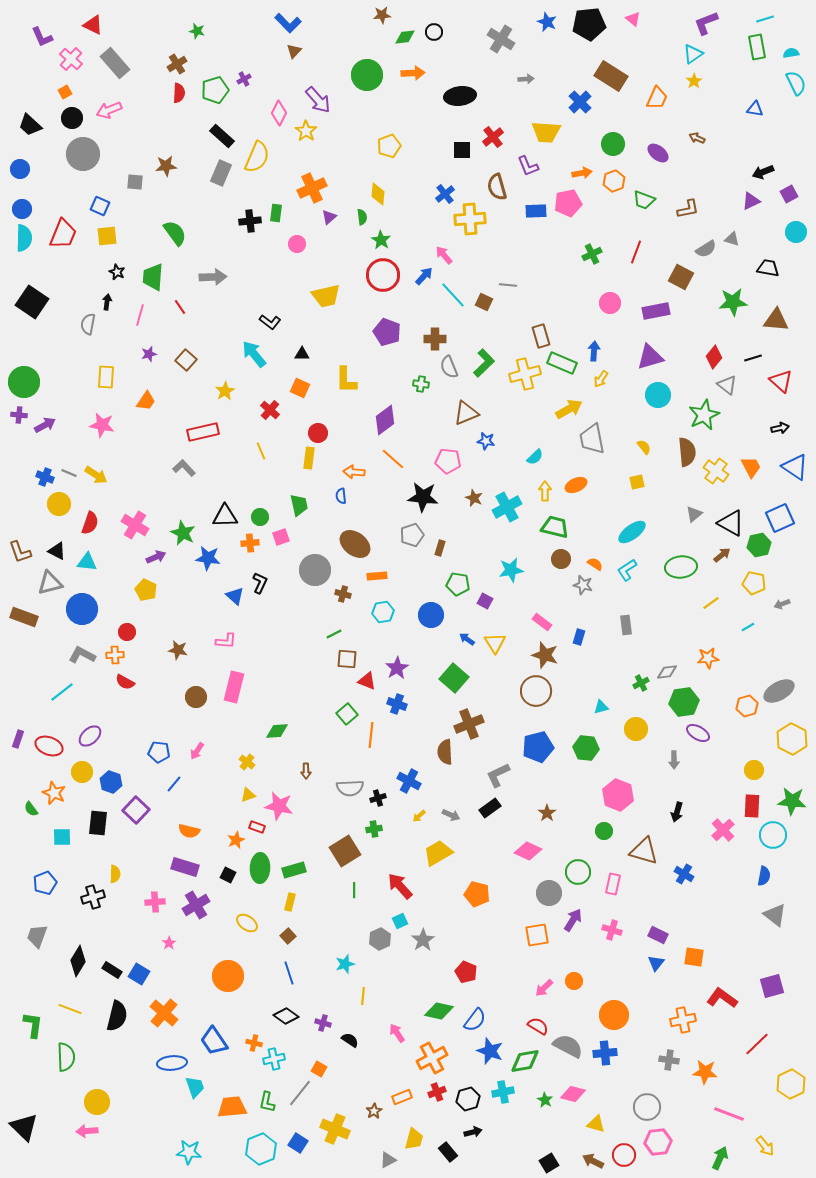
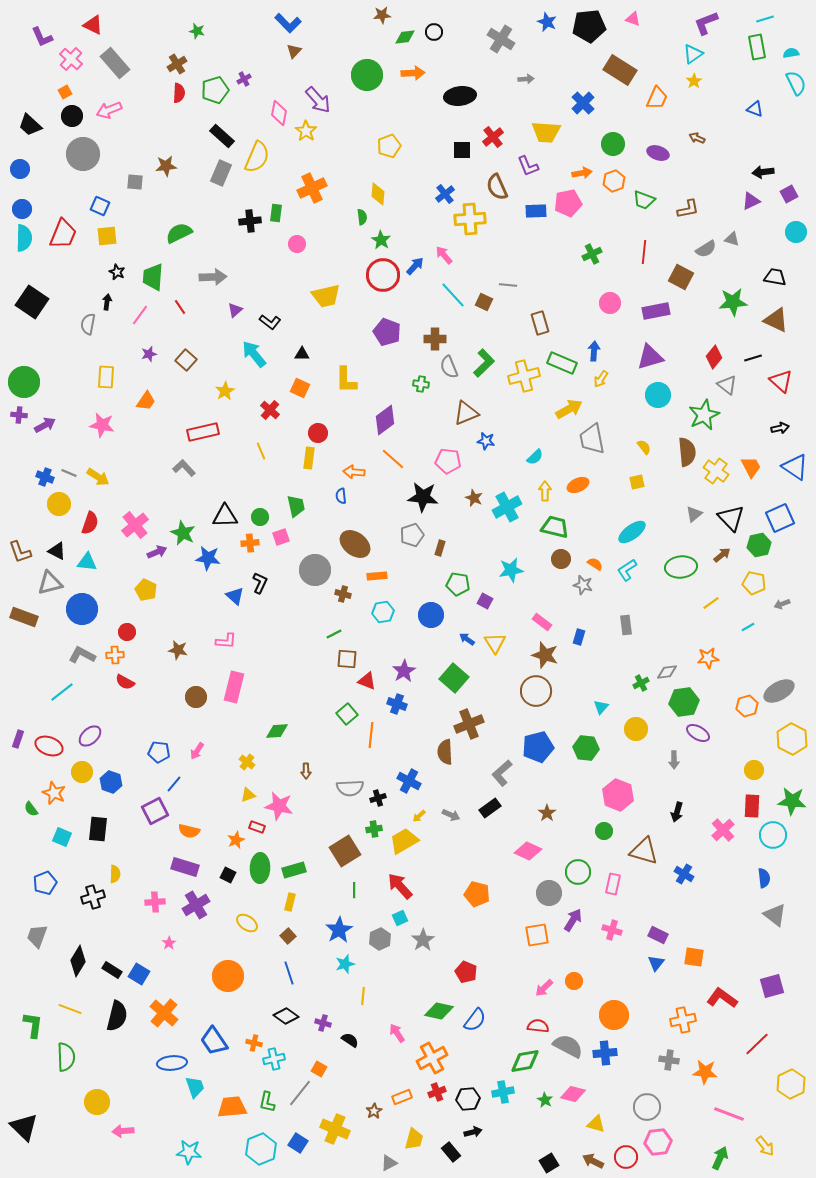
pink triangle at (633, 19): rotated 21 degrees counterclockwise
black pentagon at (589, 24): moved 2 px down
brown rectangle at (611, 76): moved 9 px right, 6 px up
blue cross at (580, 102): moved 3 px right, 1 px down
blue triangle at (755, 109): rotated 12 degrees clockwise
pink diamond at (279, 113): rotated 15 degrees counterclockwise
black circle at (72, 118): moved 2 px up
purple ellipse at (658, 153): rotated 20 degrees counterclockwise
black arrow at (763, 172): rotated 15 degrees clockwise
brown semicircle at (497, 187): rotated 8 degrees counterclockwise
purple triangle at (329, 217): moved 94 px left, 93 px down
green semicircle at (175, 233): moved 4 px right; rotated 80 degrees counterclockwise
red line at (636, 252): moved 8 px right; rotated 15 degrees counterclockwise
black trapezoid at (768, 268): moved 7 px right, 9 px down
blue arrow at (424, 276): moved 9 px left, 10 px up
pink line at (140, 315): rotated 20 degrees clockwise
brown triangle at (776, 320): rotated 20 degrees clockwise
brown rectangle at (541, 336): moved 1 px left, 13 px up
yellow cross at (525, 374): moved 1 px left, 2 px down
yellow arrow at (96, 475): moved 2 px right, 2 px down
orange ellipse at (576, 485): moved 2 px right
green trapezoid at (299, 505): moved 3 px left, 1 px down
black triangle at (731, 523): moved 5 px up; rotated 16 degrees clockwise
pink cross at (135, 525): rotated 20 degrees clockwise
purple arrow at (156, 557): moved 1 px right, 5 px up
purple star at (397, 668): moved 7 px right, 3 px down
cyan triangle at (601, 707): rotated 35 degrees counterclockwise
gray L-shape at (498, 775): moved 4 px right, 2 px up; rotated 16 degrees counterclockwise
purple square at (136, 810): moved 19 px right, 1 px down; rotated 20 degrees clockwise
black rectangle at (98, 823): moved 6 px down
cyan square at (62, 837): rotated 24 degrees clockwise
yellow trapezoid at (438, 853): moved 34 px left, 12 px up
blue semicircle at (764, 876): moved 2 px down; rotated 18 degrees counterclockwise
cyan square at (400, 921): moved 3 px up
red semicircle at (538, 1026): rotated 25 degrees counterclockwise
blue star at (490, 1051): moved 151 px left, 121 px up; rotated 20 degrees clockwise
black hexagon at (468, 1099): rotated 10 degrees clockwise
pink arrow at (87, 1131): moved 36 px right
black rectangle at (448, 1152): moved 3 px right
red circle at (624, 1155): moved 2 px right, 2 px down
gray triangle at (388, 1160): moved 1 px right, 3 px down
